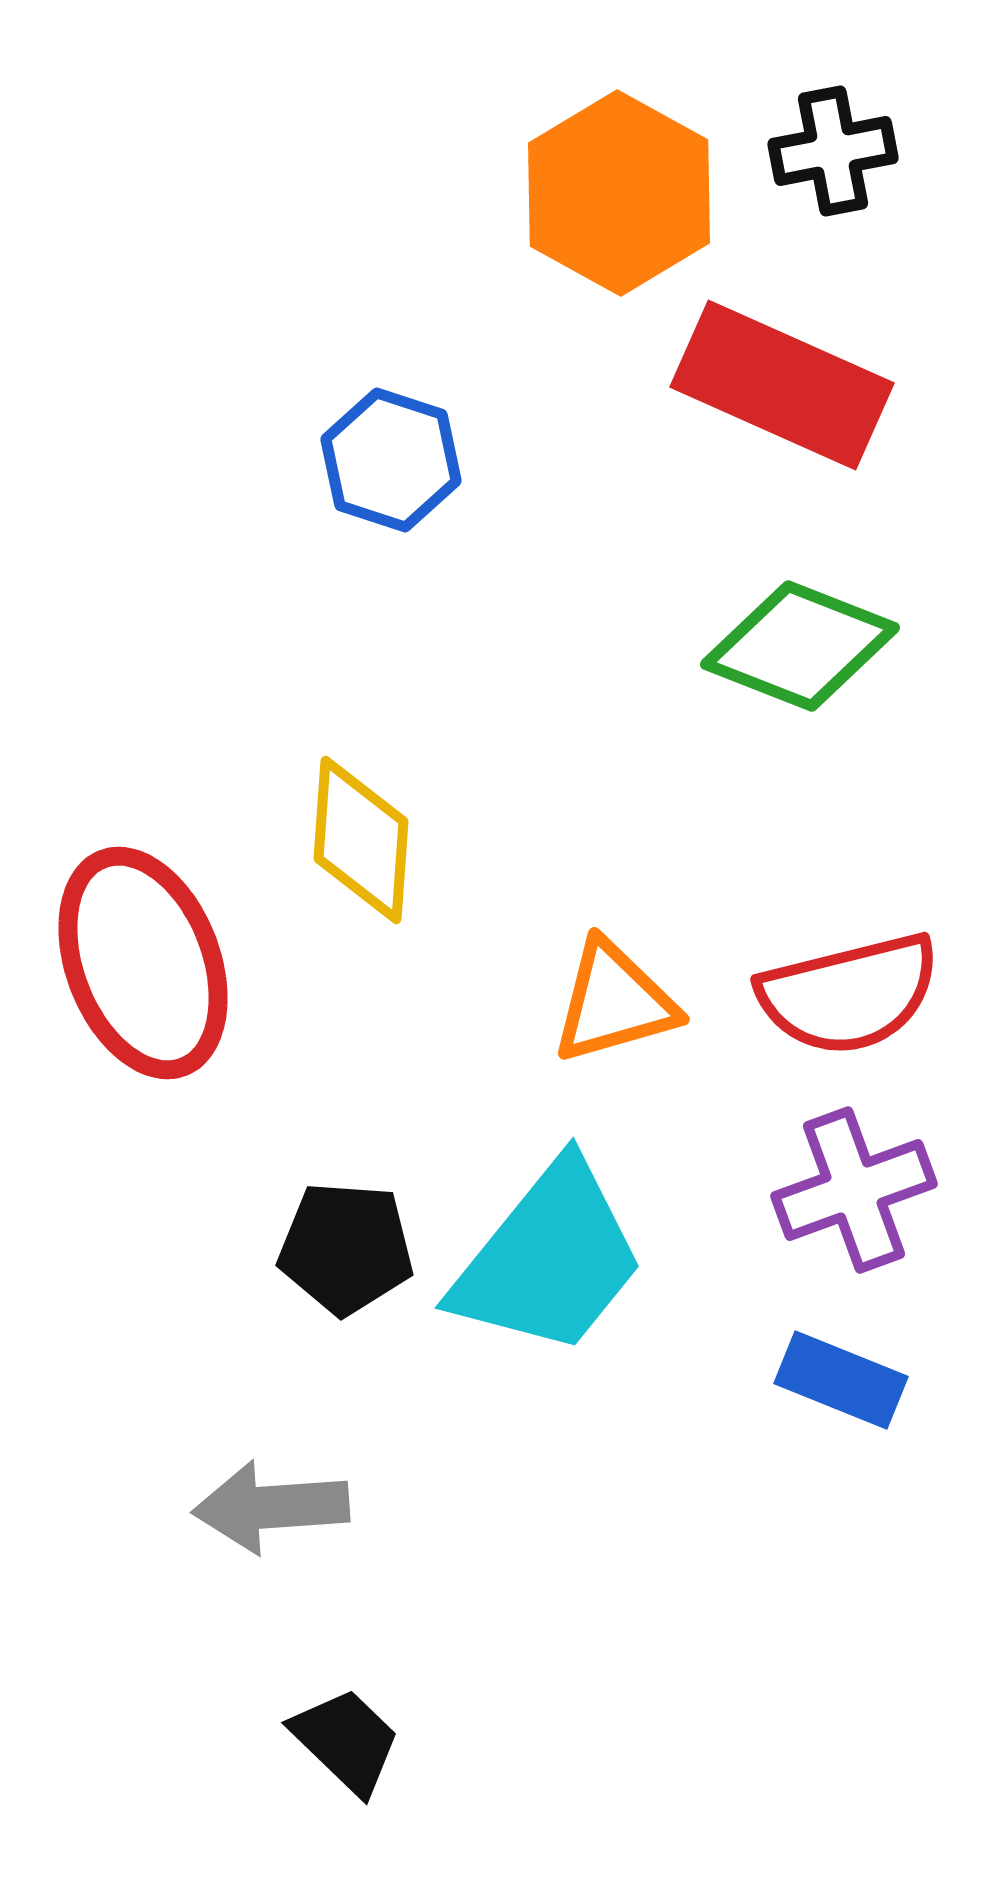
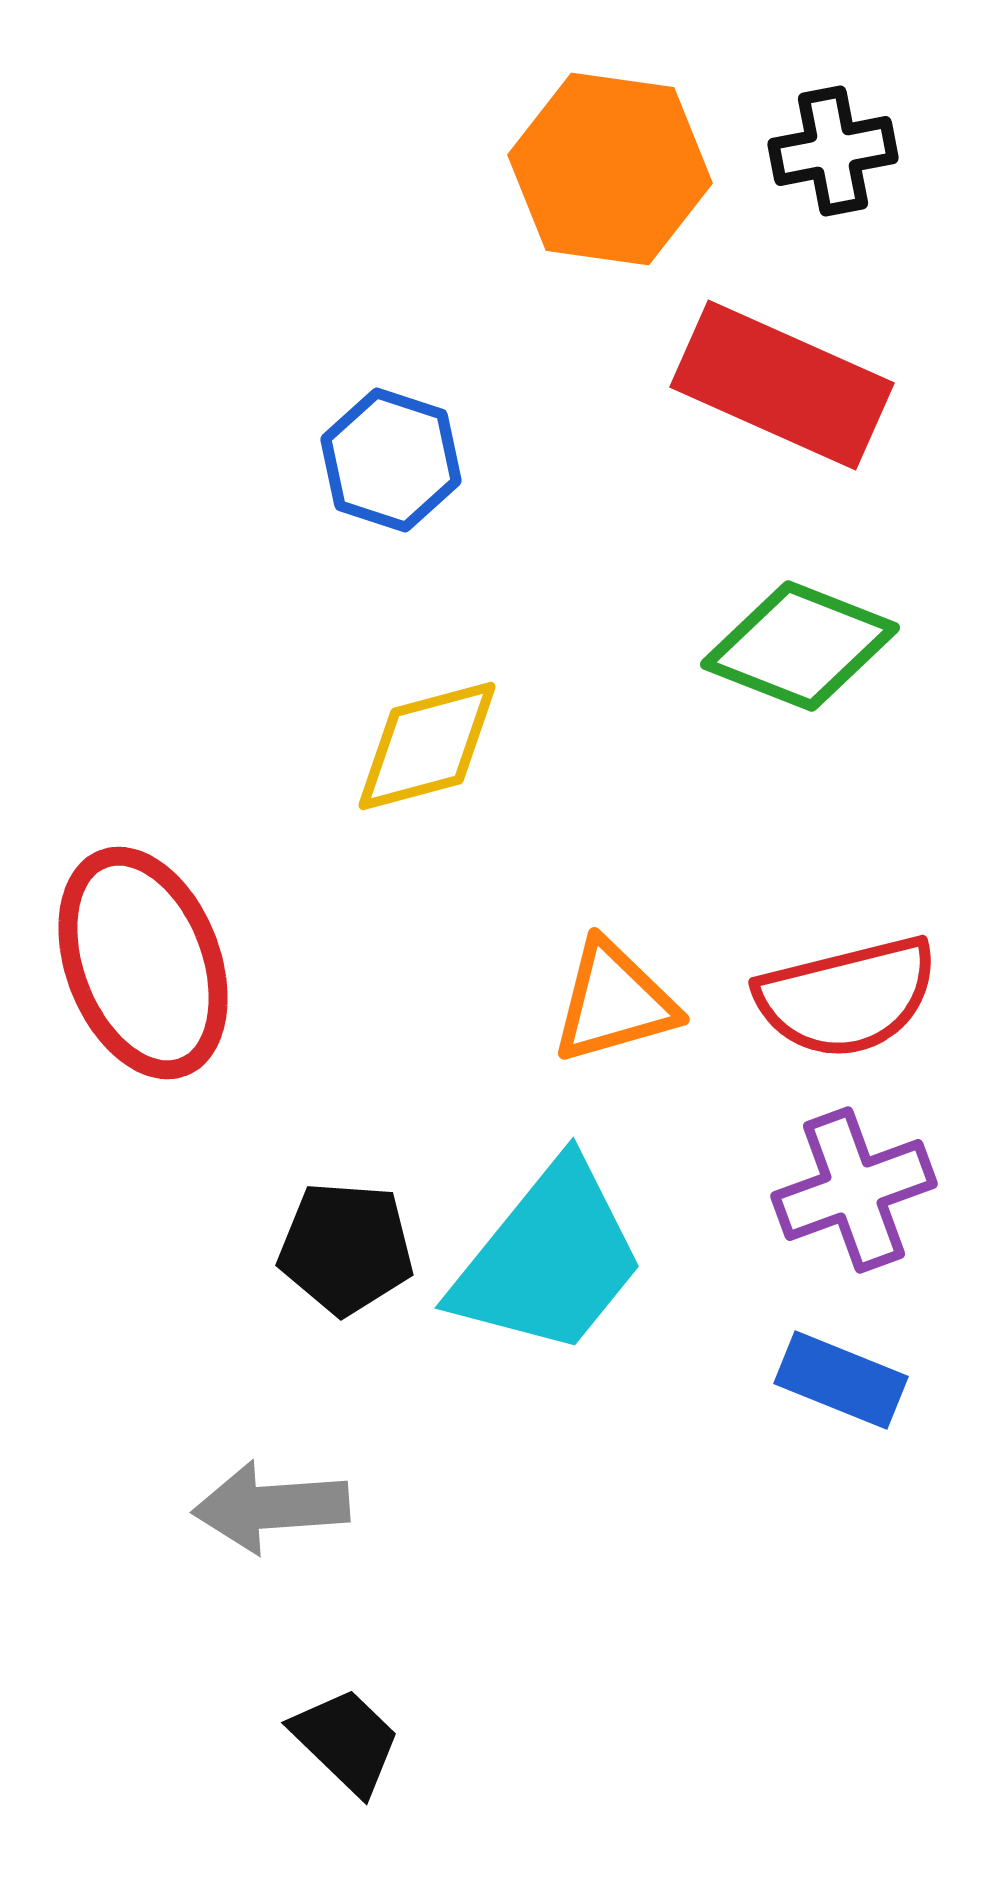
orange hexagon: moved 9 px left, 24 px up; rotated 21 degrees counterclockwise
yellow diamond: moved 66 px right, 94 px up; rotated 71 degrees clockwise
red semicircle: moved 2 px left, 3 px down
